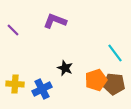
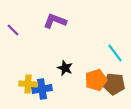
yellow cross: moved 13 px right
blue cross: rotated 18 degrees clockwise
